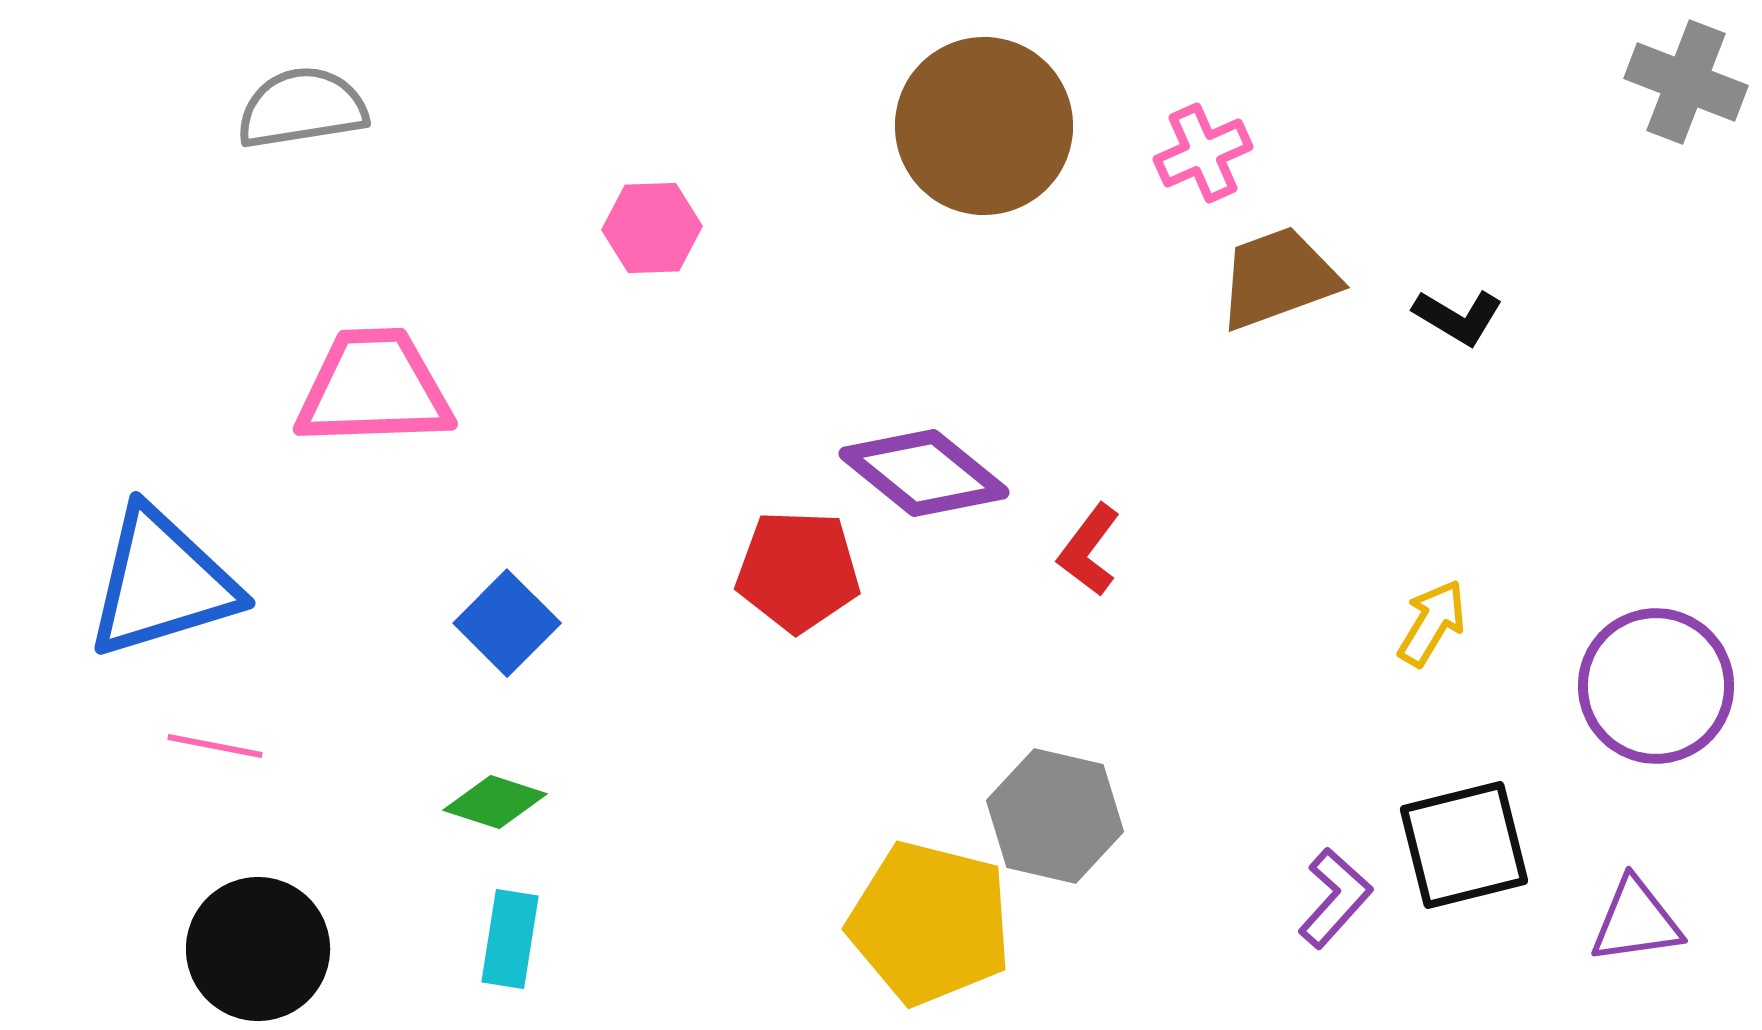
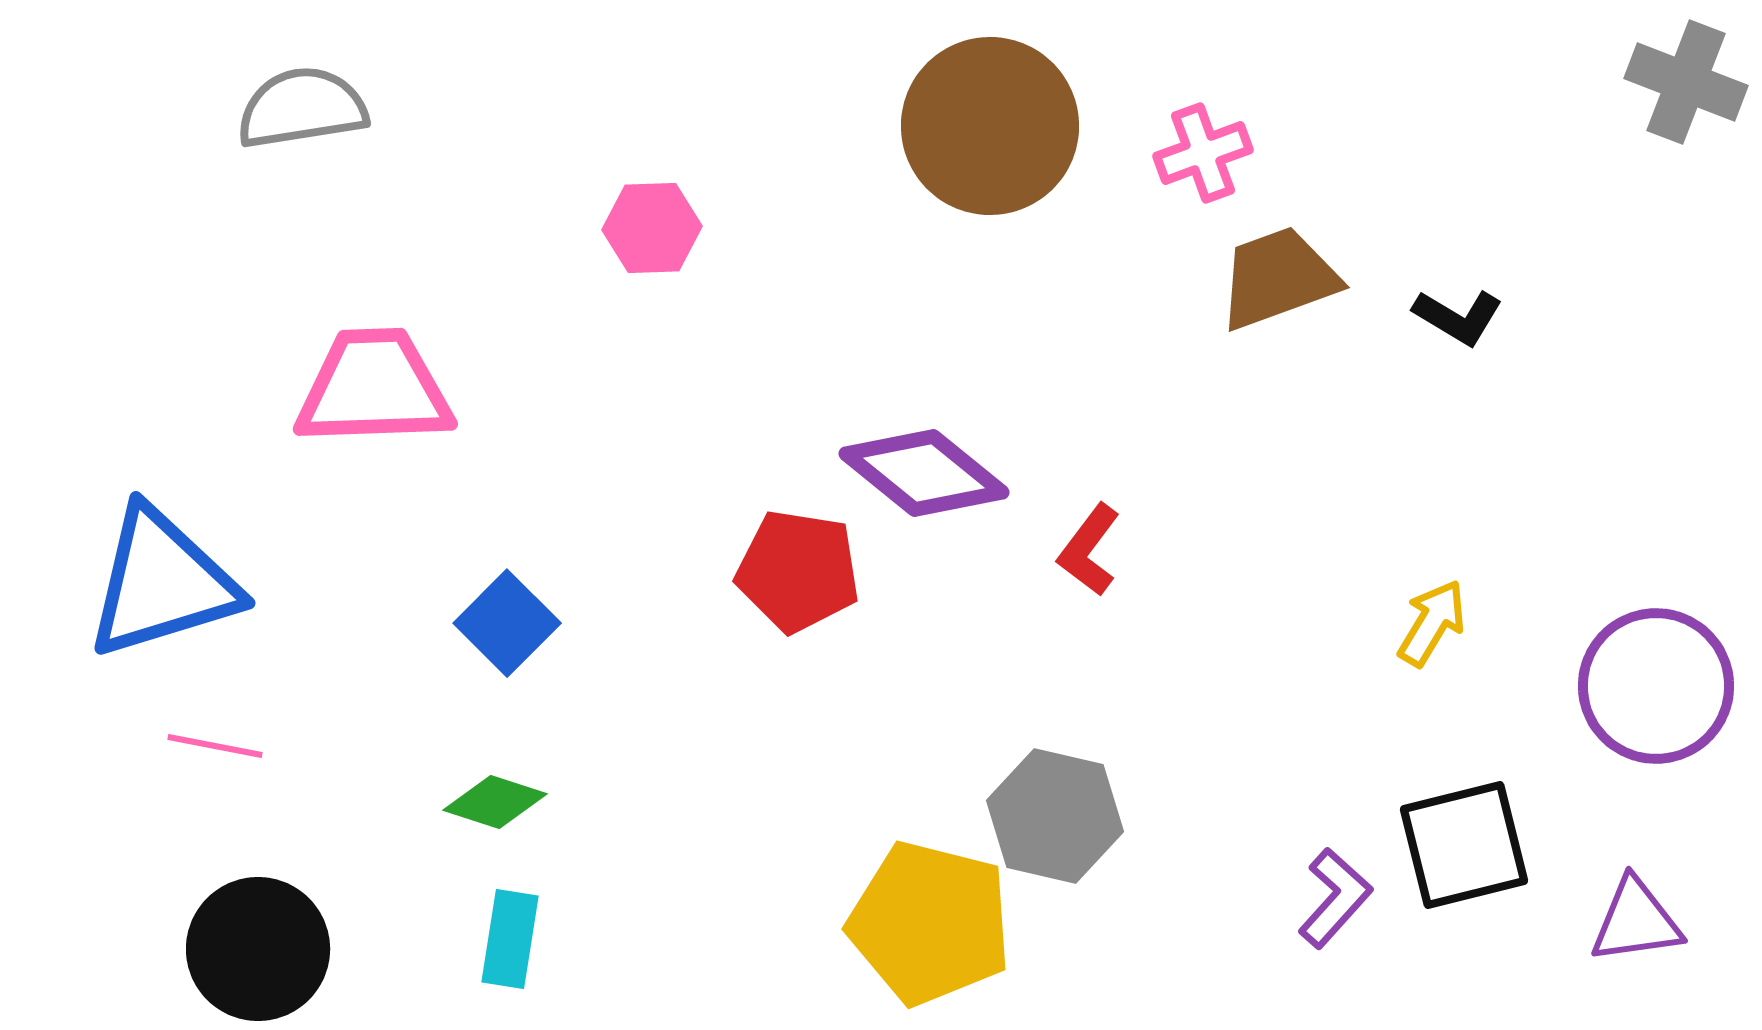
brown circle: moved 6 px right
pink cross: rotated 4 degrees clockwise
red pentagon: rotated 7 degrees clockwise
